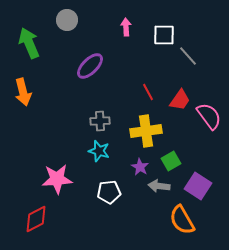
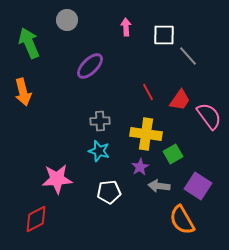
yellow cross: moved 3 px down; rotated 16 degrees clockwise
green square: moved 2 px right, 7 px up
purple star: rotated 12 degrees clockwise
